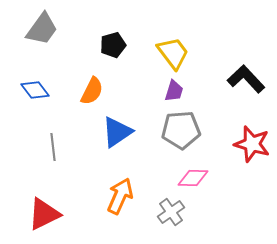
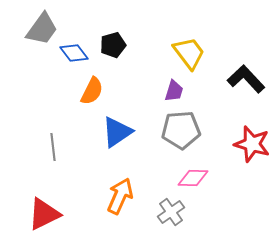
yellow trapezoid: moved 16 px right
blue diamond: moved 39 px right, 37 px up
